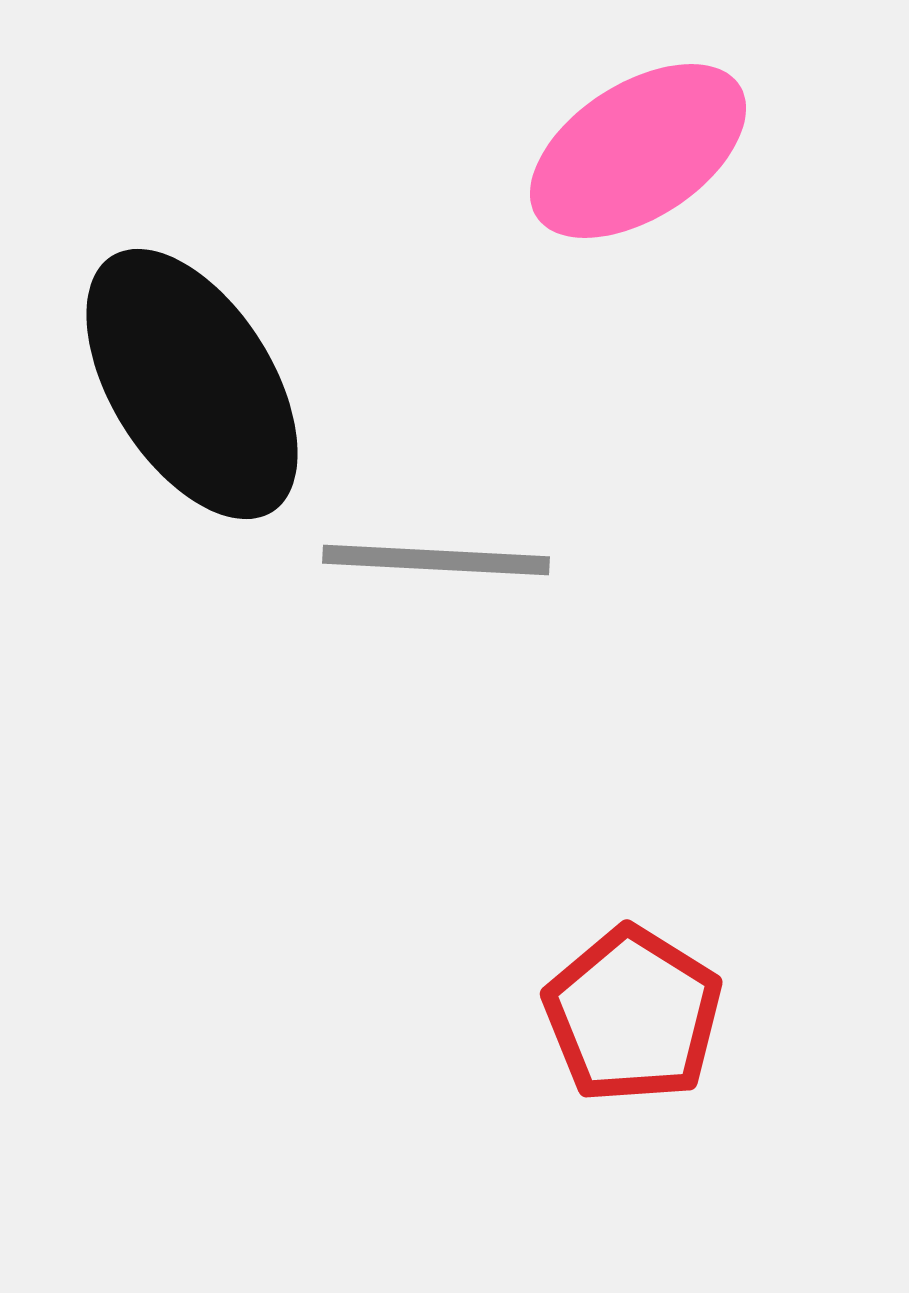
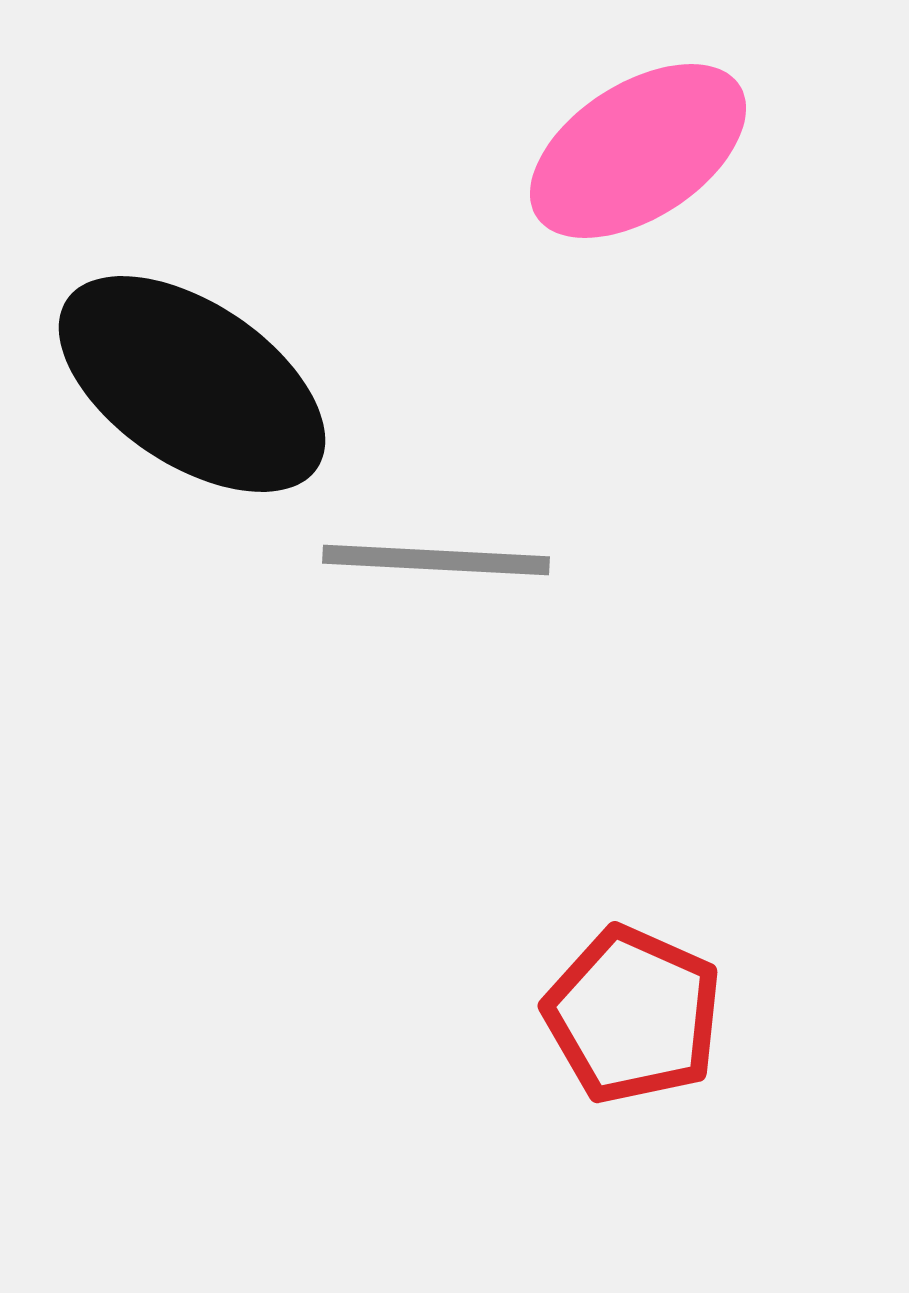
black ellipse: rotated 24 degrees counterclockwise
red pentagon: rotated 8 degrees counterclockwise
